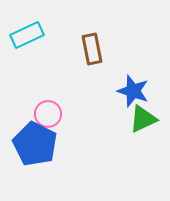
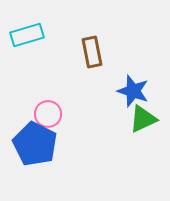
cyan rectangle: rotated 8 degrees clockwise
brown rectangle: moved 3 px down
